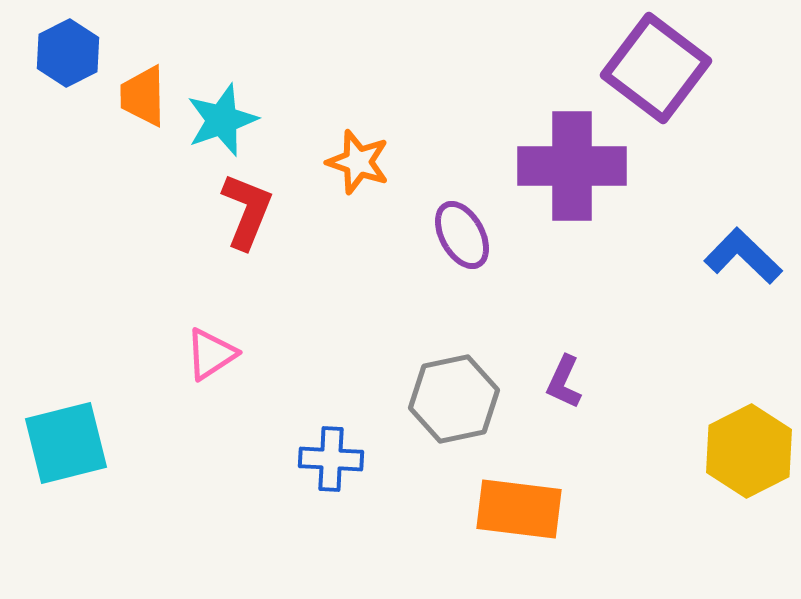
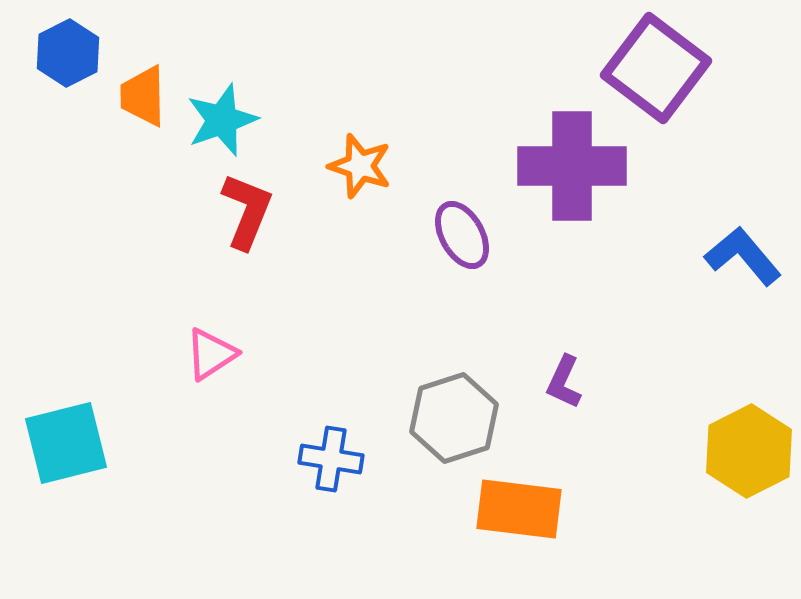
orange star: moved 2 px right, 4 px down
blue L-shape: rotated 6 degrees clockwise
gray hexagon: moved 19 px down; rotated 6 degrees counterclockwise
blue cross: rotated 6 degrees clockwise
